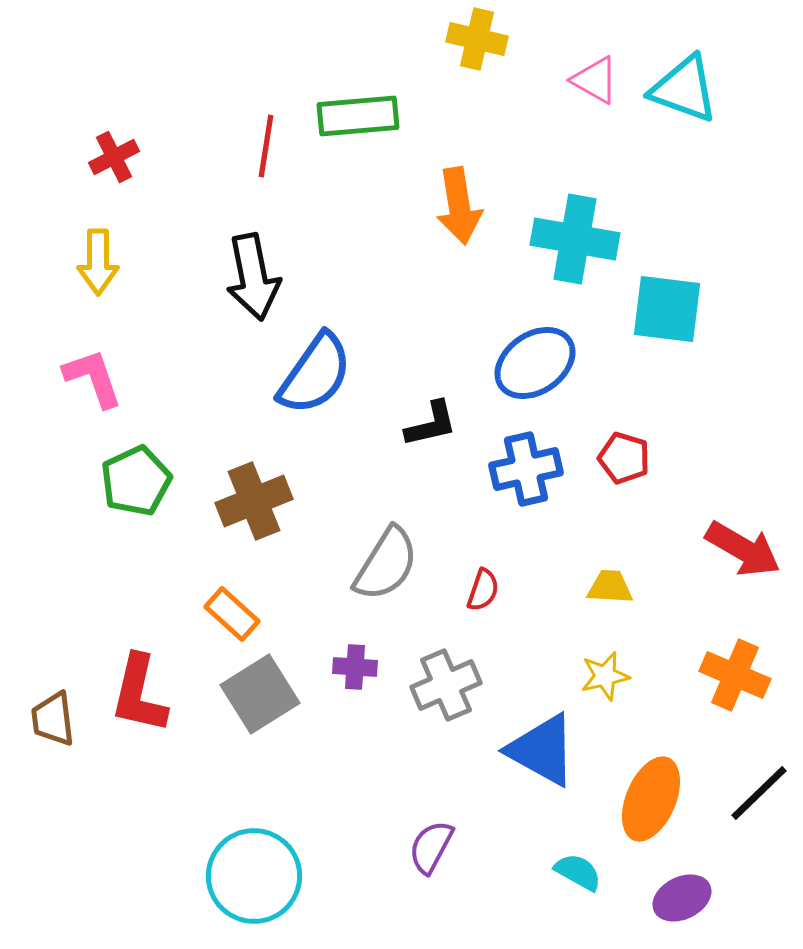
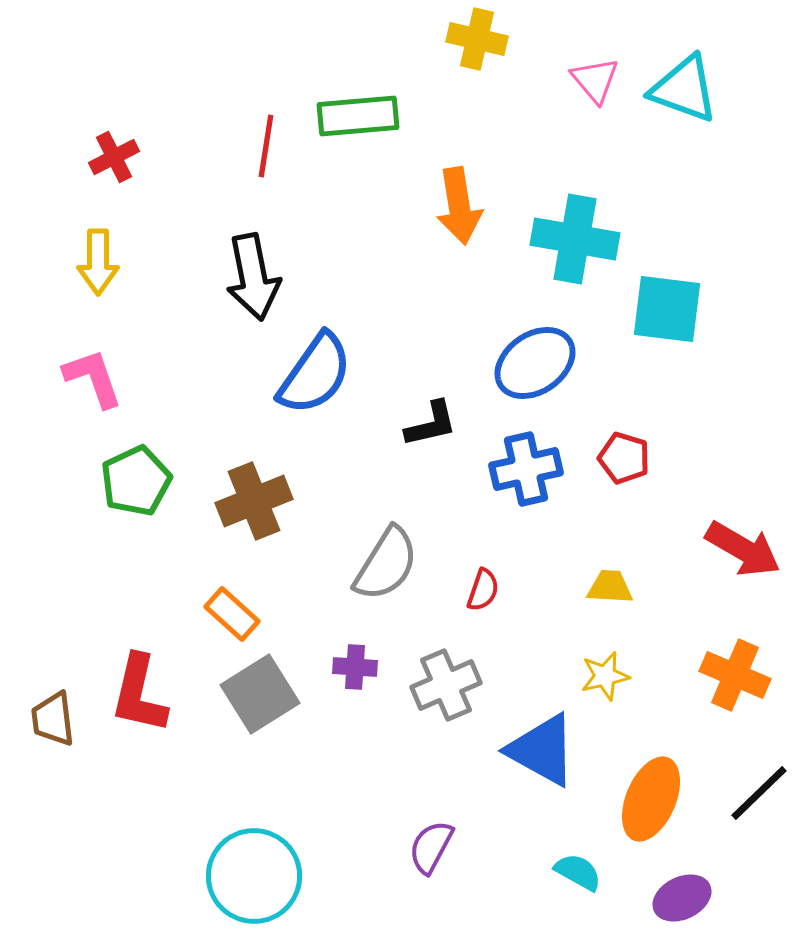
pink triangle: rotated 20 degrees clockwise
